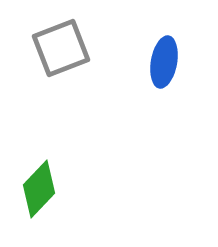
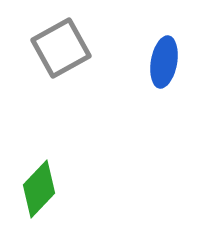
gray square: rotated 8 degrees counterclockwise
